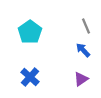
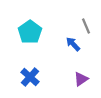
blue arrow: moved 10 px left, 6 px up
